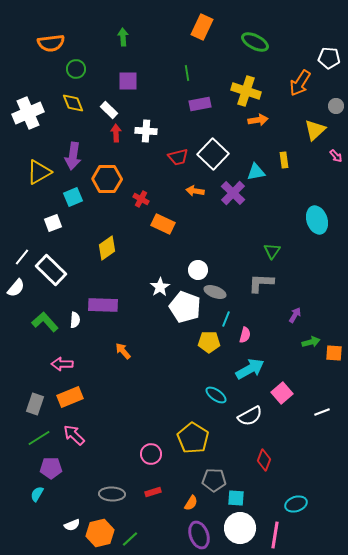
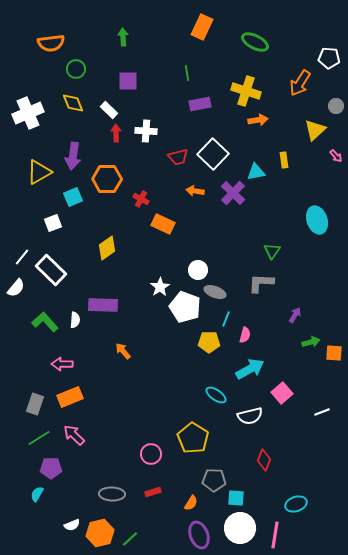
white semicircle at (250, 416): rotated 15 degrees clockwise
